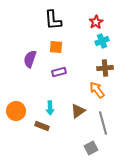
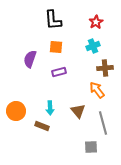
cyan cross: moved 9 px left, 5 px down
brown triangle: rotated 35 degrees counterclockwise
gray square: moved 1 px up; rotated 24 degrees clockwise
